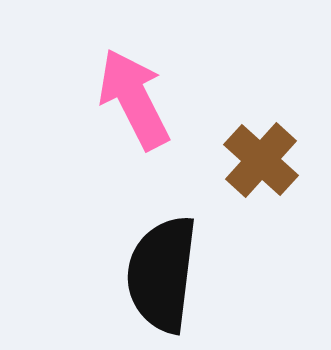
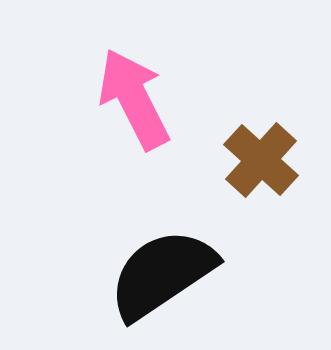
black semicircle: rotated 49 degrees clockwise
